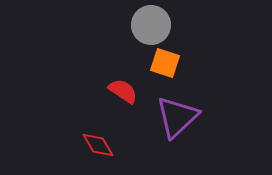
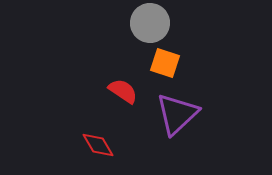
gray circle: moved 1 px left, 2 px up
purple triangle: moved 3 px up
